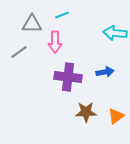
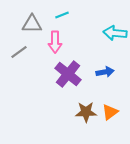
purple cross: moved 3 px up; rotated 32 degrees clockwise
orange triangle: moved 6 px left, 4 px up
